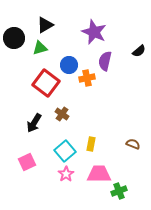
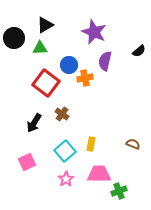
green triangle: rotated 14 degrees clockwise
orange cross: moved 2 px left
pink star: moved 5 px down
